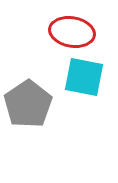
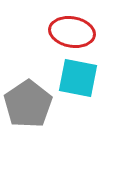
cyan square: moved 6 px left, 1 px down
